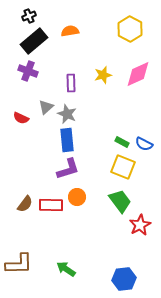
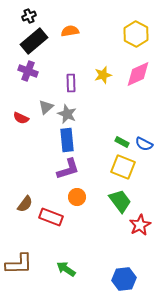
yellow hexagon: moved 6 px right, 5 px down
red rectangle: moved 12 px down; rotated 20 degrees clockwise
